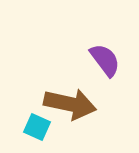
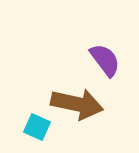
brown arrow: moved 7 px right
